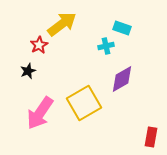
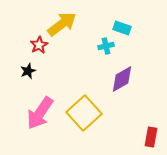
yellow square: moved 10 px down; rotated 12 degrees counterclockwise
